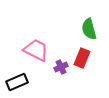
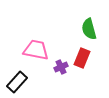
pink trapezoid: rotated 16 degrees counterclockwise
black rectangle: rotated 25 degrees counterclockwise
